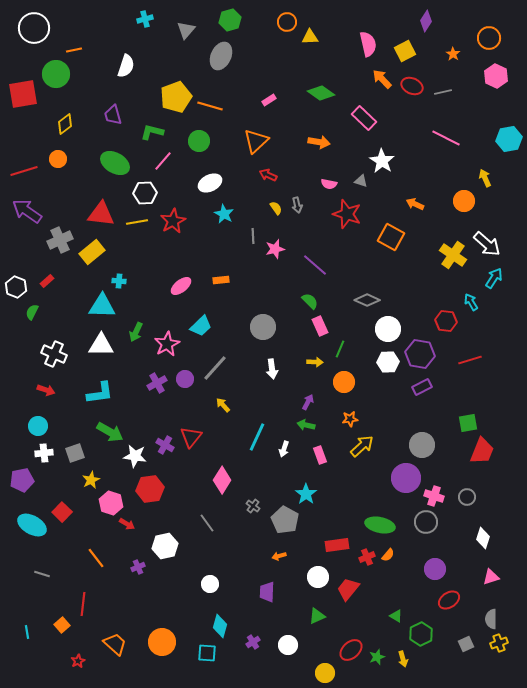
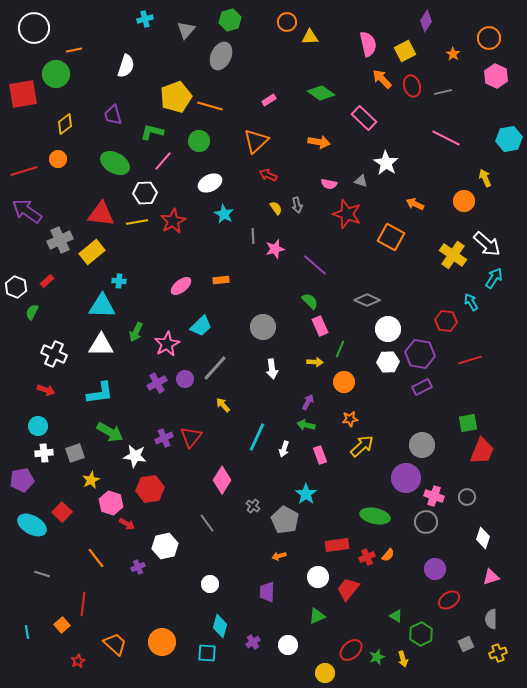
red ellipse at (412, 86): rotated 50 degrees clockwise
white star at (382, 161): moved 4 px right, 2 px down
purple cross at (165, 445): moved 1 px left, 7 px up; rotated 36 degrees clockwise
green ellipse at (380, 525): moved 5 px left, 9 px up
yellow cross at (499, 643): moved 1 px left, 10 px down
